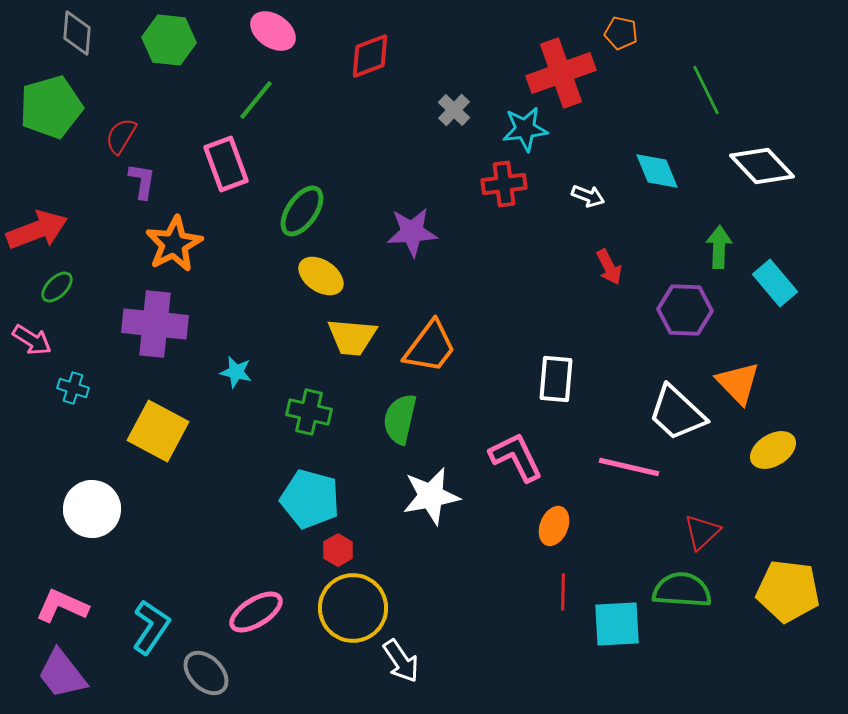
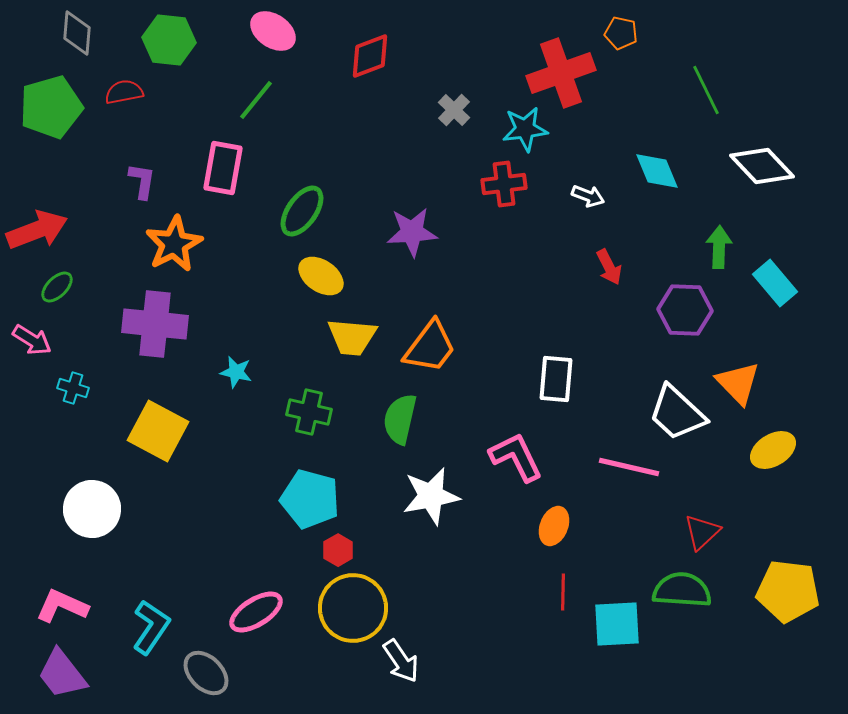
red semicircle at (121, 136): moved 3 px right, 44 px up; rotated 48 degrees clockwise
pink rectangle at (226, 164): moved 3 px left, 4 px down; rotated 30 degrees clockwise
